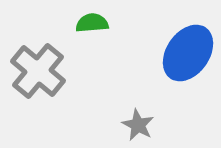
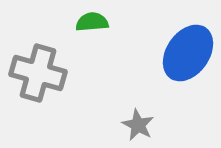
green semicircle: moved 1 px up
gray cross: moved 2 px down; rotated 24 degrees counterclockwise
